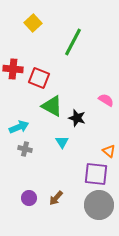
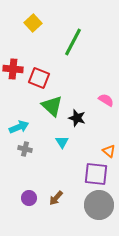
green triangle: rotated 15 degrees clockwise
